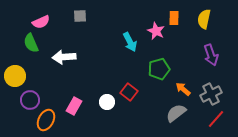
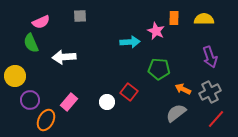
yellow semicircle: rotated 78 degrees clockwise
cyan arrow: rotated 66 degrees counterclockwise
purple arrow: moved 1 px left, 2 px down
green pentagon: rotated 20 degrees clockwise
orange arrow: rotated 14 degrees counterclockwise
gray cross: moved 1 px left, 2 px up
pink rectangle: moved 5 px left, 4 px up; rotated 12 degrees clockwise
